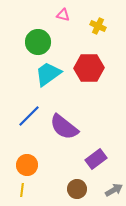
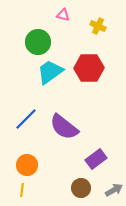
cyan trapezoid: moved 2 px right, 2 px up
blue line: moved 3 px left, 3 px down
brown circle: moved 4 px right, 1 px up
